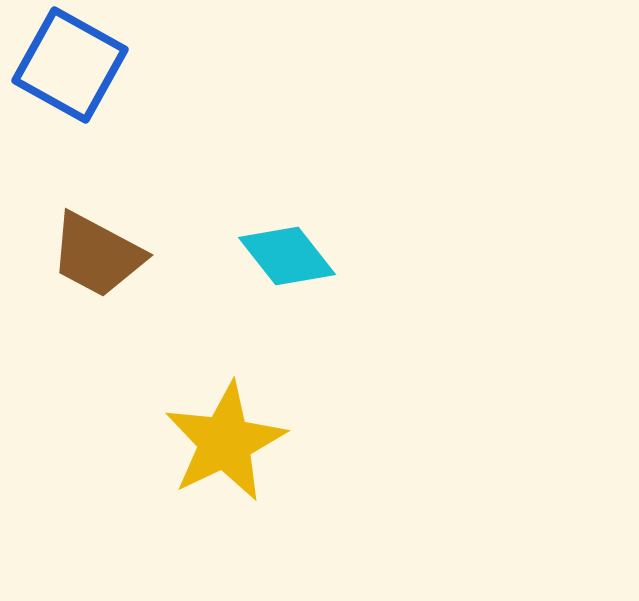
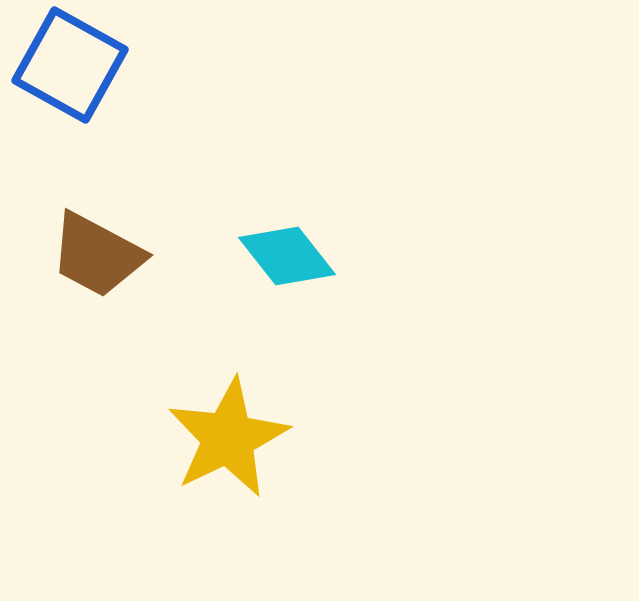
yellow star: moved 3 px right, 4 px up
